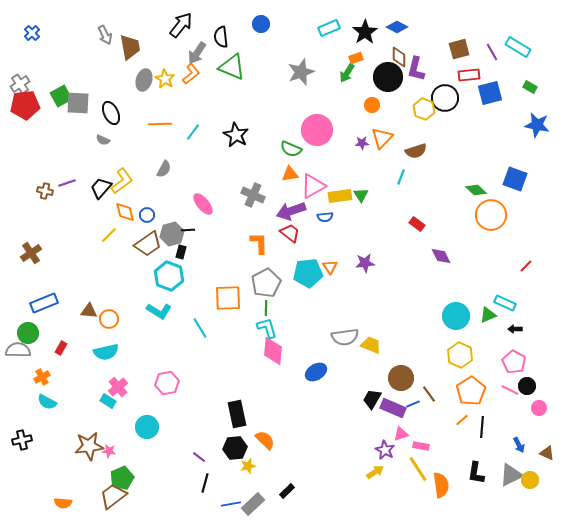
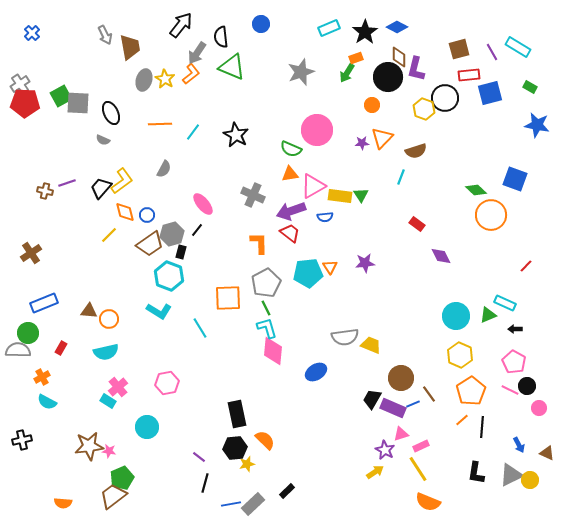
red pentagon at (25, 105): moved 2 px up; rotated 8 degrees clockwise
yellow rectangle at (340, 196): rotated 15 degrees clockwise
black line at (188, 230): moved 9 px right; rotated 48 degrees counterclockwise
brown trapezoid at (148, 244): moved 2 px right
green line at (266, 308): rotated 28 degrees counterclockwise
pink rectangle at (421, 446): rotated 35 degrees counterclockwise
yellow star at (248, 466): moved 1 px left, 2 px up
orange semicircle at (441, 485): moved 13 px left, 17 px down; rotated 120 degrees clockwise
